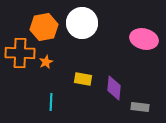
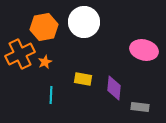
white circle: moved 2 px right, 1 px up
pink ellipse: moved 11 px down
orange cross: moved 1 px down; rotated 28 degrees counterclockwise
orange star: moved 1 px left
cyan line: moved 7 px up
